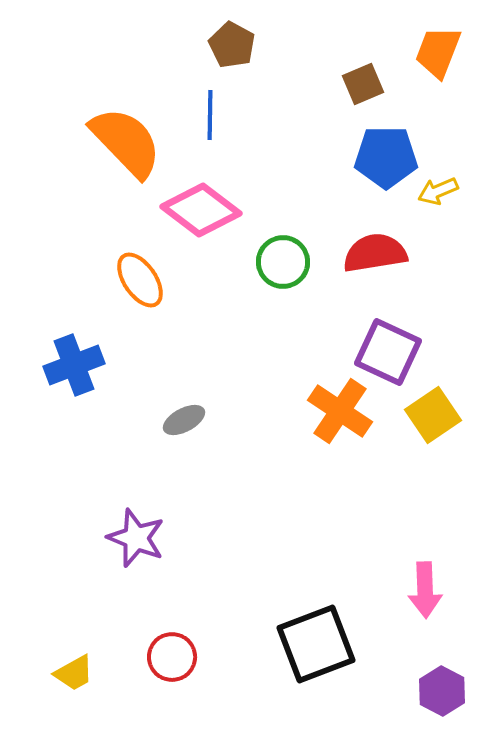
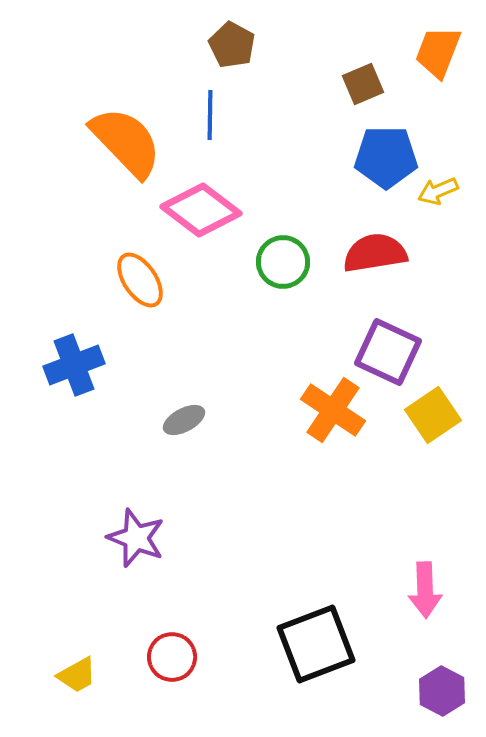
orange cross: moved 7 px left, 1 px up
yellow trapezoid: moved 3 px right, 2 px down
